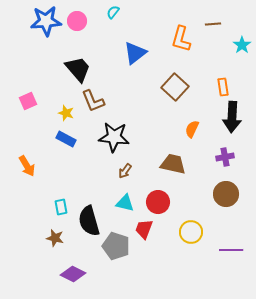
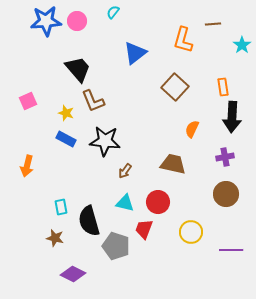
orange L-shape: moved 2 px right, 1 px down
black star: moved 9 px left, 4 px down
orange arrow: rotated 45 degrees clockwise
